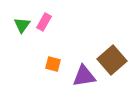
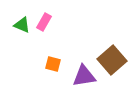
green triangle: rotated 42 degrees counterclockwise
